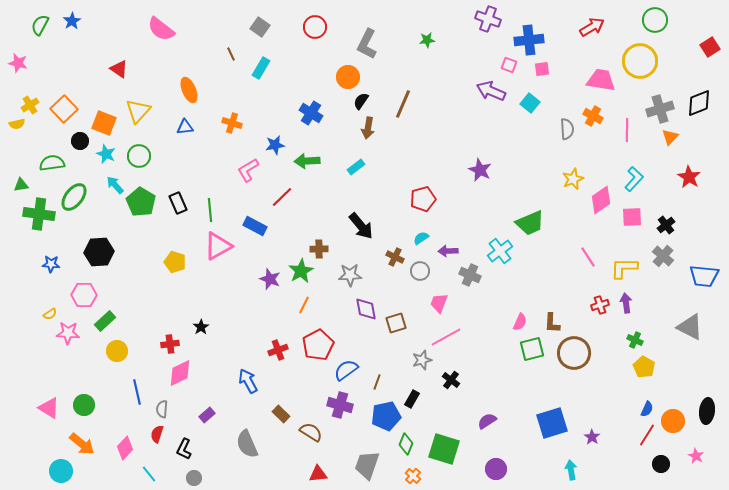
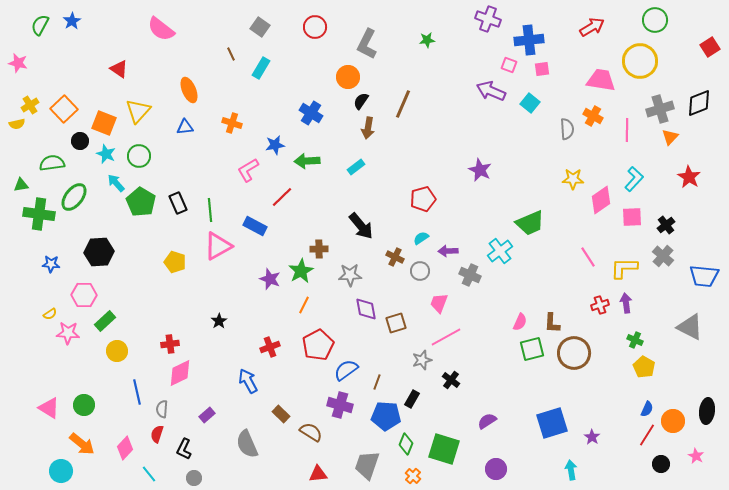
yellow star at (573, 179): rotated 25 degrees clockwise
cyan arrow at (115, 185): moved 1 px right, 2 px up
black star at (201, 327): moved 18 px right, 6 px up
red cross at (278, 350): moved 8 px left, 3 px up
blue pentagon at (386, 416): rotated 16 degrees clockwise
